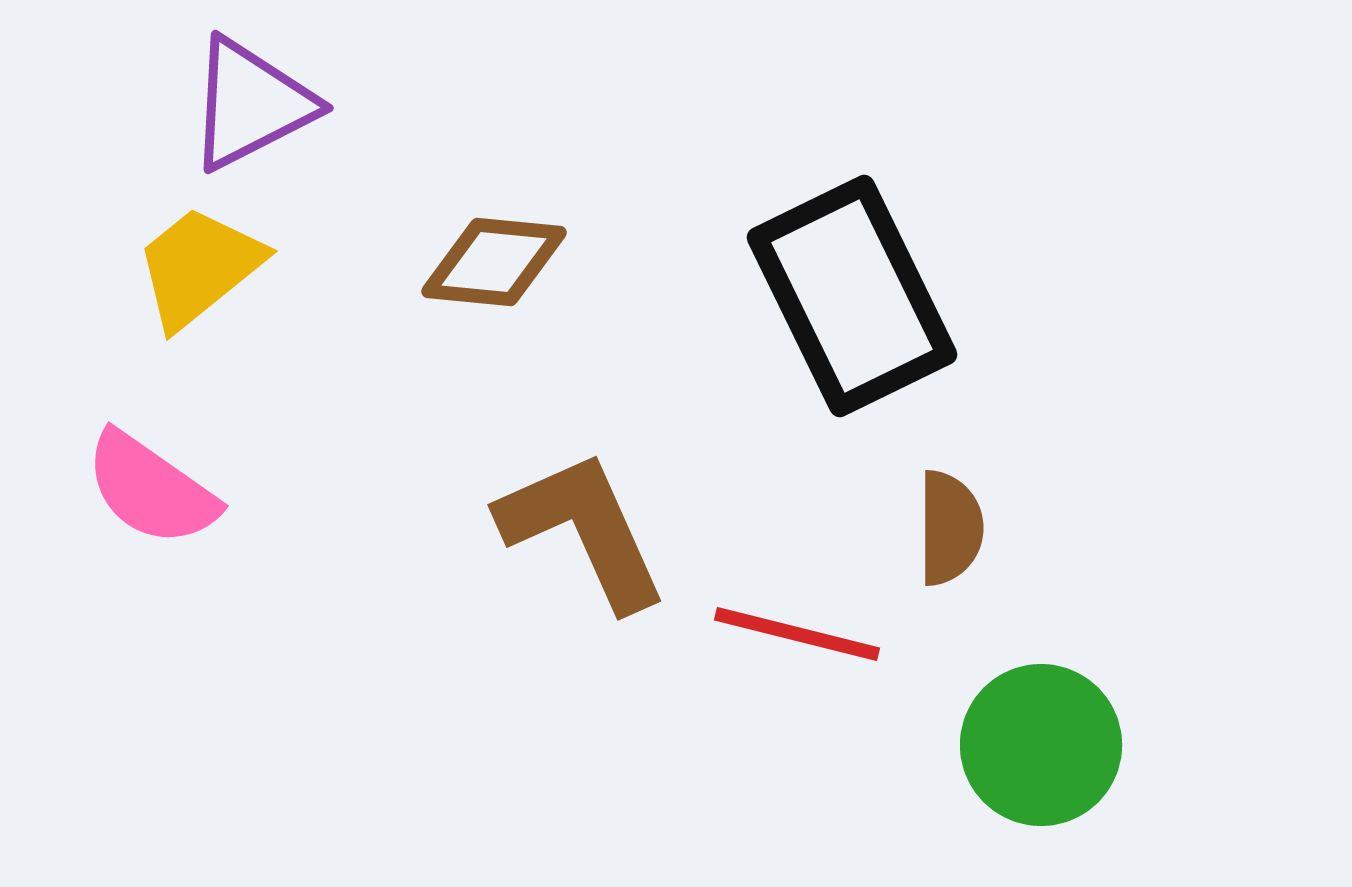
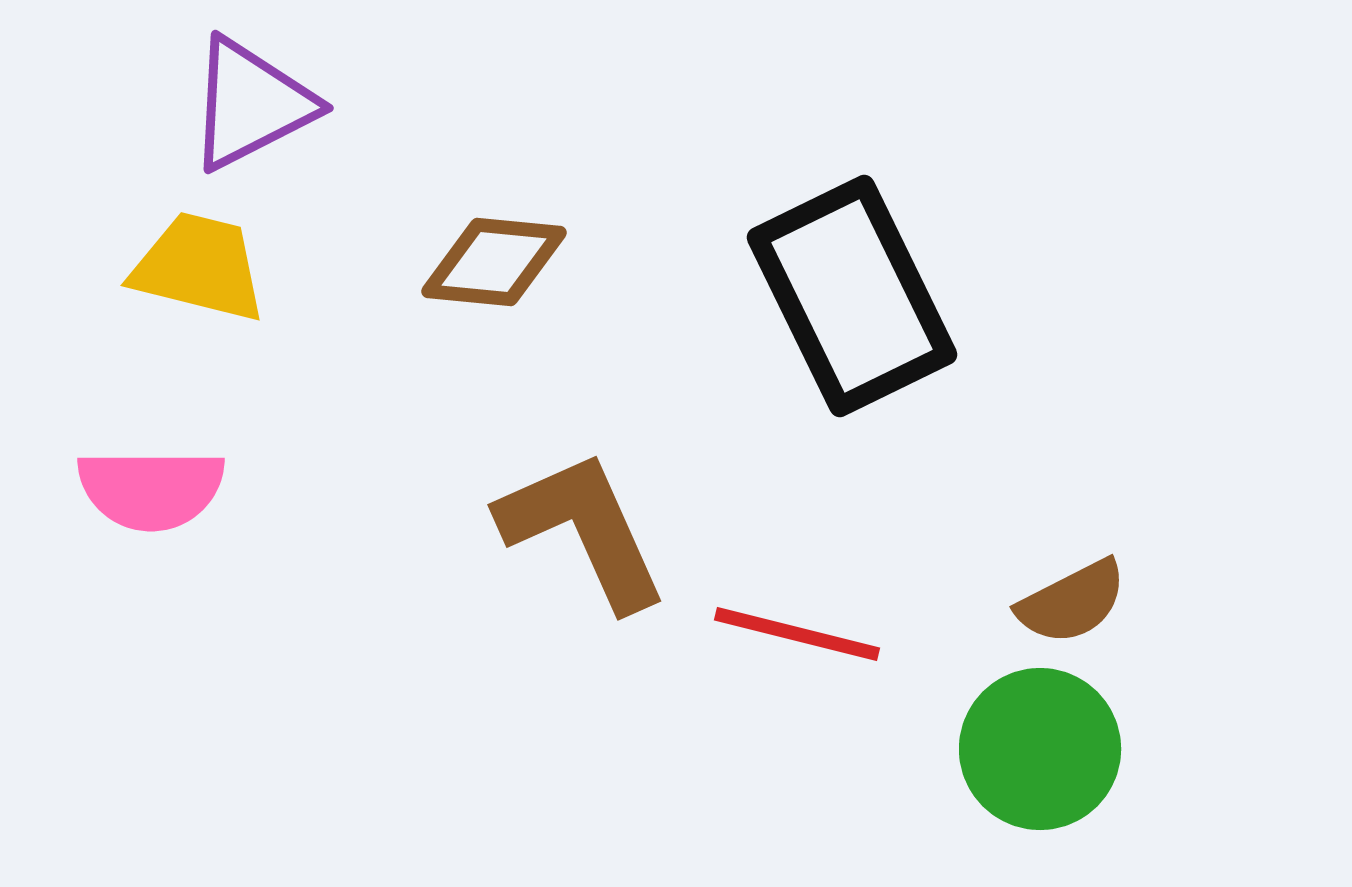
yellow trapezoid: rotated 53 degrees clockwise
pink semicircle: rotated 35 degrees counterclockwise
brown semicircle: moved 122 px right, 74 px down; rotated 63 degrees clockwise
green circle: moved 1 px left, 4 px down
